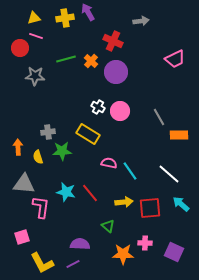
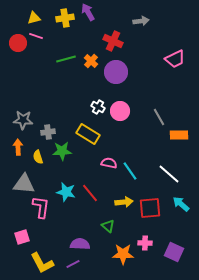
red circle: moved 2 px left, 5 px up
gray star: moved 12 px left, 44 px down
